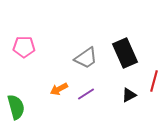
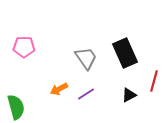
gray trapezoid: rotated 90 degrees counterclockwise
